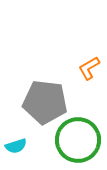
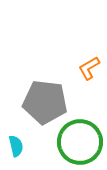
green circle: moved 2 px right, 2 px down
cyan semicircle: rotated 85 degrees counterclockwise
